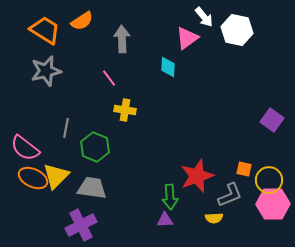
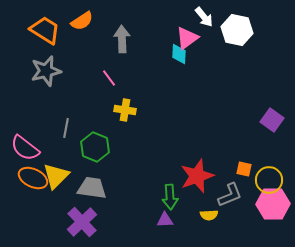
cyan diamond: moved 11 px right, 13 px up
yellow semicircle: moved 5 px left, 3 px up
purple cross: moved 1 px right, 3 px up; rotated 16 degrees counterclockwise
